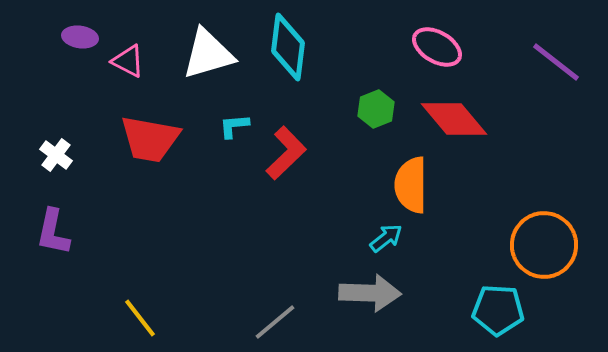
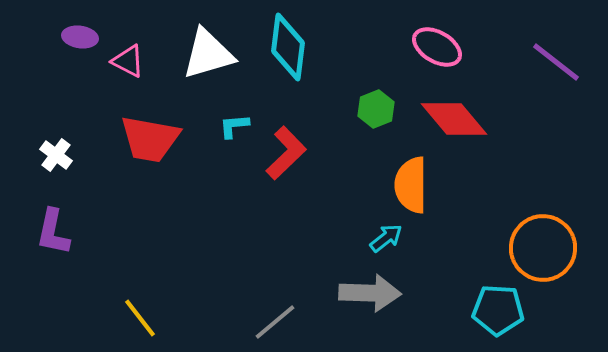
orange circle: moved 1 px left, 3 px down
